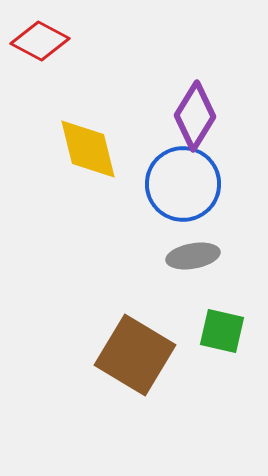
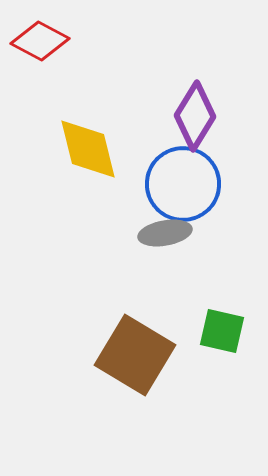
gray ellipse: moved 28 px left, 23 px up
